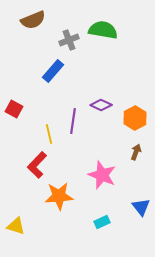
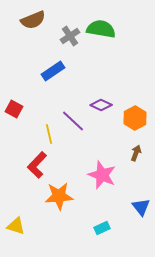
green semicircle: moved 2 px left, 1 px up
gray cross: moved 1 px right, 4 px up; rotated 12 degrees counterclockwise
blue rectangle: rotated 15 degrees clockwise
purple line: rotated 55 degrees counterclockwise
brown arrow: moved 1 px down
cyan rectangle: moved 6 px down
